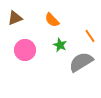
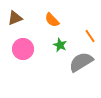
pink circle: moved 2 px left, 1 px up
